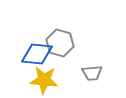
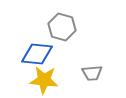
gray hexagon: moved 2 px right, 16 px up
